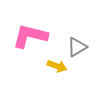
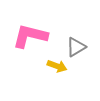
gray triangle: moved 1 px left
